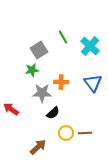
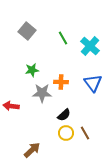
green line: moved 1 px down
gray square: moved 12 px left, 19 px up; rotated 18 degrees counterclockwise
red arrow: moved 3 px up; rotated 28 degrees counterclockwise
black semicircle: moved 11 px right, 2 px down
brown line: rotated 64 degrees clockwise
brown arrow: moved 6 px left, 3 px down
